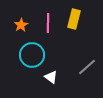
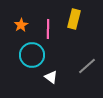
pink line: moved 6 px down
gray line: moved 1 px up
